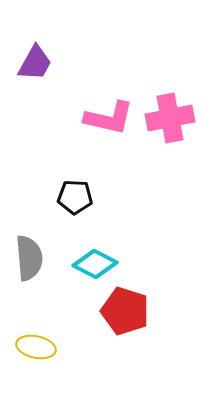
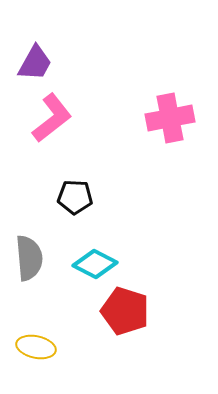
pink L-shape: moved 57 px left; rotated 51 degrees counterclockwise
